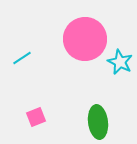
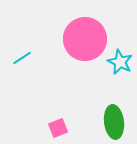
pink square: moved 22 px right, 11 px down
green ellipse: moved 16 px right
